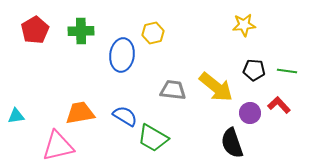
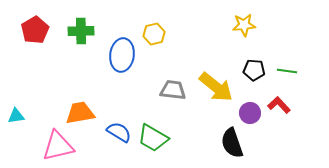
yellow hexagon: moved 1 px right, 1 px down
blue semicircle: moved 6 px left, 16 px down
